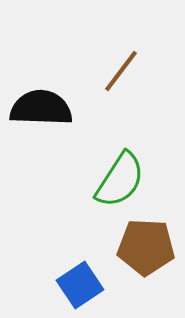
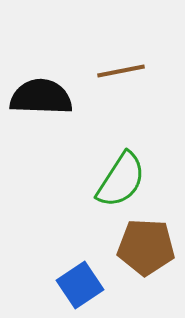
brown line: rotated 42 degrees clockwise
black semicircle: moved 11 px up
green semicircle: moved 1 px right
